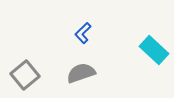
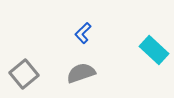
gray square: moved 1 px left, 1 px up
